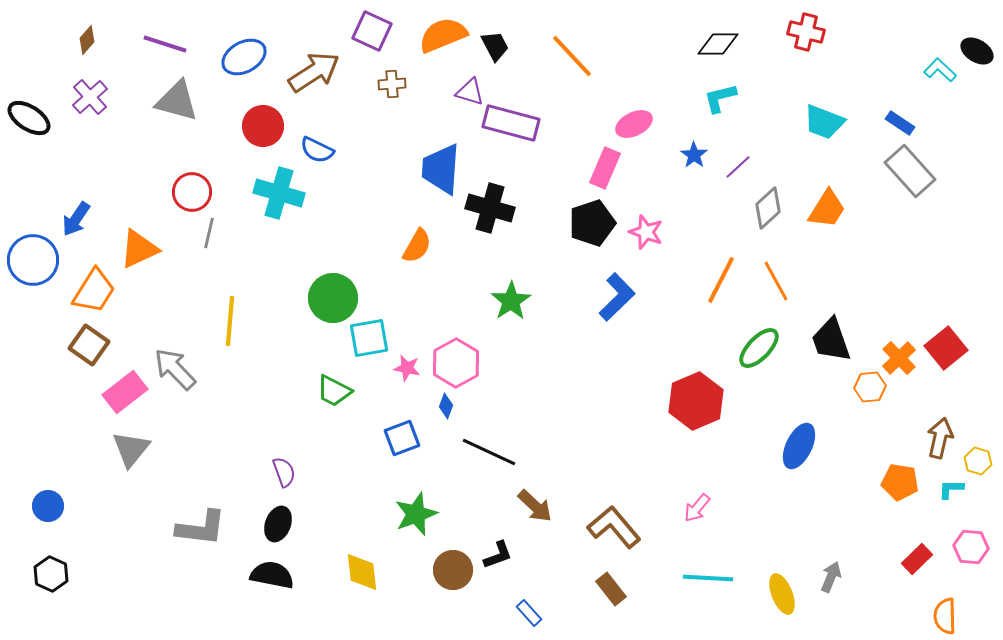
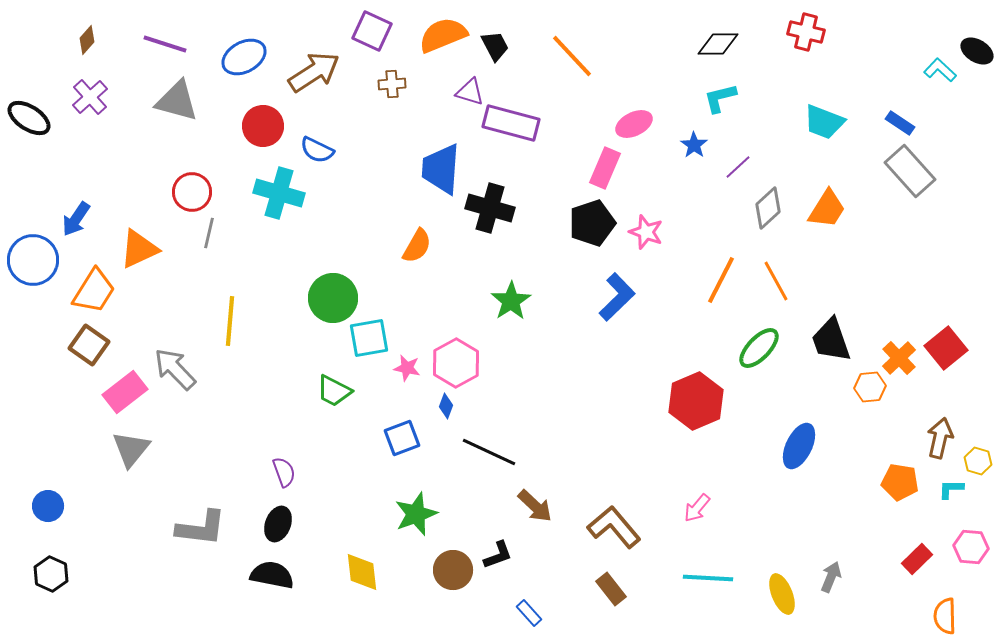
blue star at (694, 155): moved 10 px up
